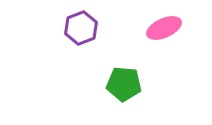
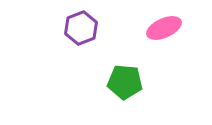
green pentagon: moved 1 px right, 2 px up
